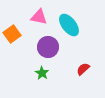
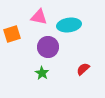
cyan ellipse: rotated 60 degrees counterclockwise
orange square: rotated 18 degrees clockwise
